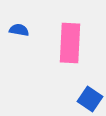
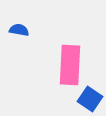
pink rectangle: moved 22 px down
